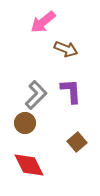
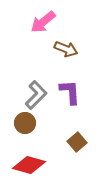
purple L-shape: moved 1 px left, 1 px down
red diamond: rotated 48 degrees counterclockwise
